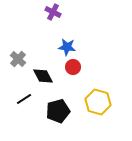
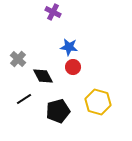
blue star: moved 2 px right
